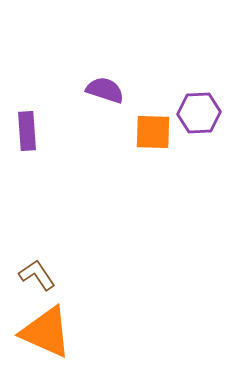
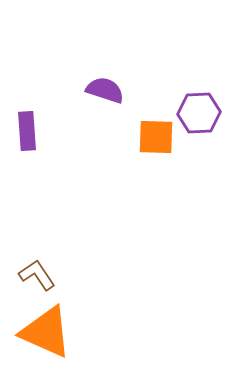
orange square: moved 3 px right, 5 px down
